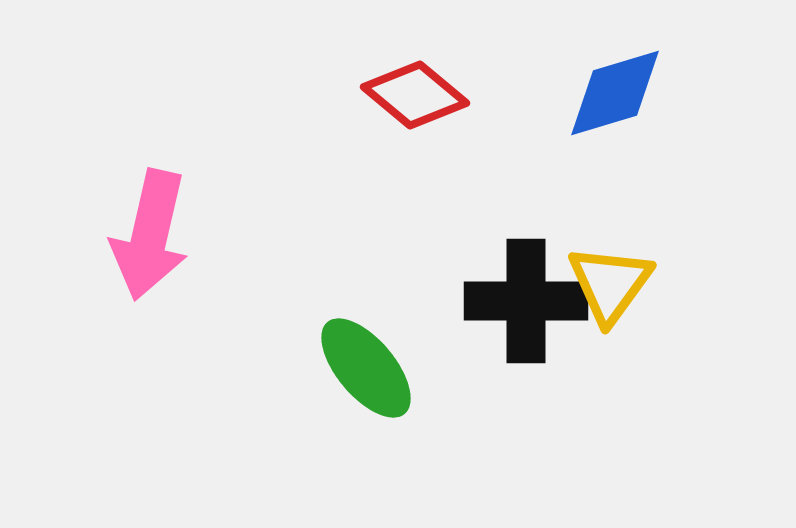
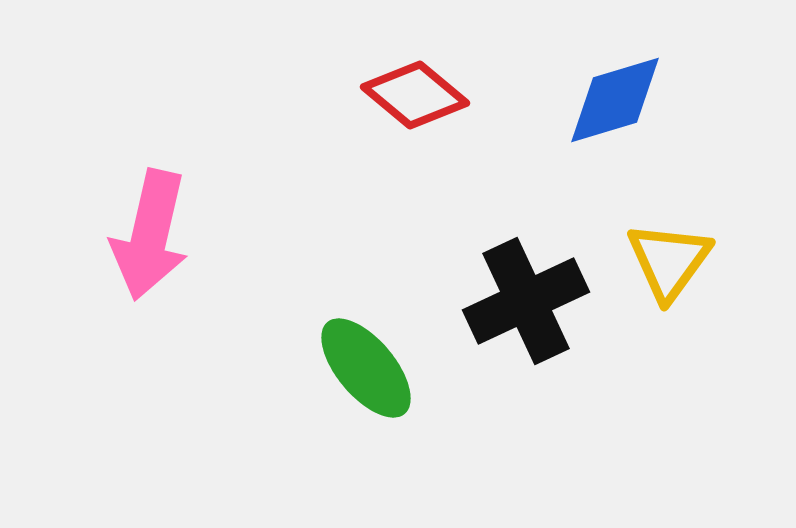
blue diamond: moved 7 px down
yellow triangle: moved 59 px right, 23 px up
black cross: rotated 25 degrees counterclockwise
